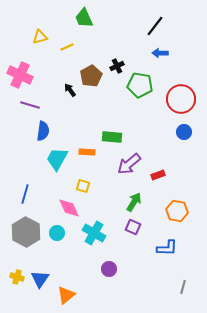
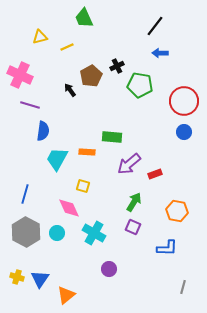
red circle: moved 3 px right, 2 px down
red rectangle: moved 3 px left, 1 px up
